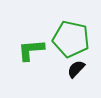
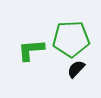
green pentagon: rotated 15 degrees counterclockwise
